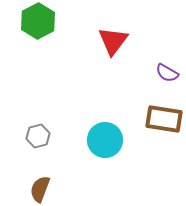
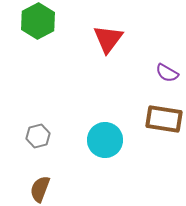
red triangle: moved 5 px left, 2 px up
